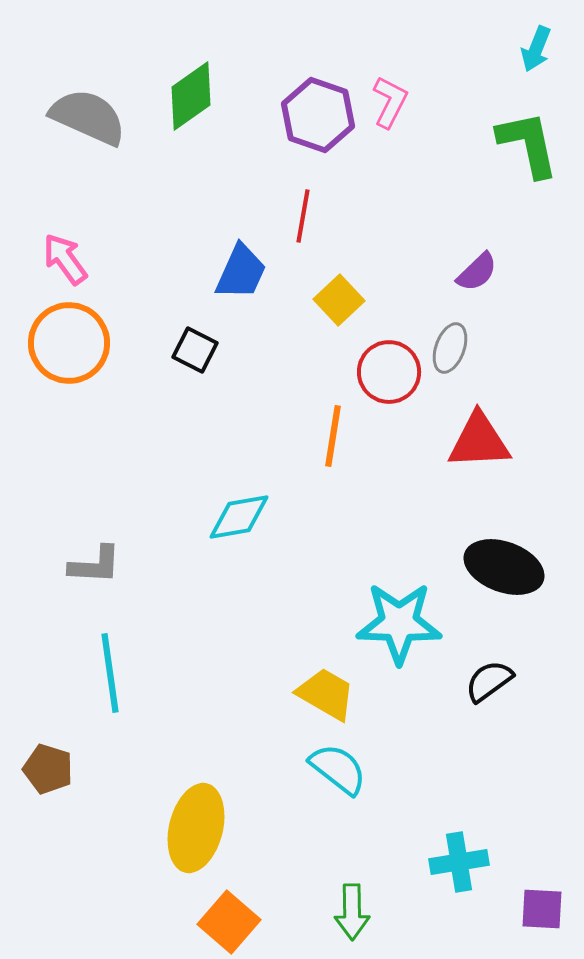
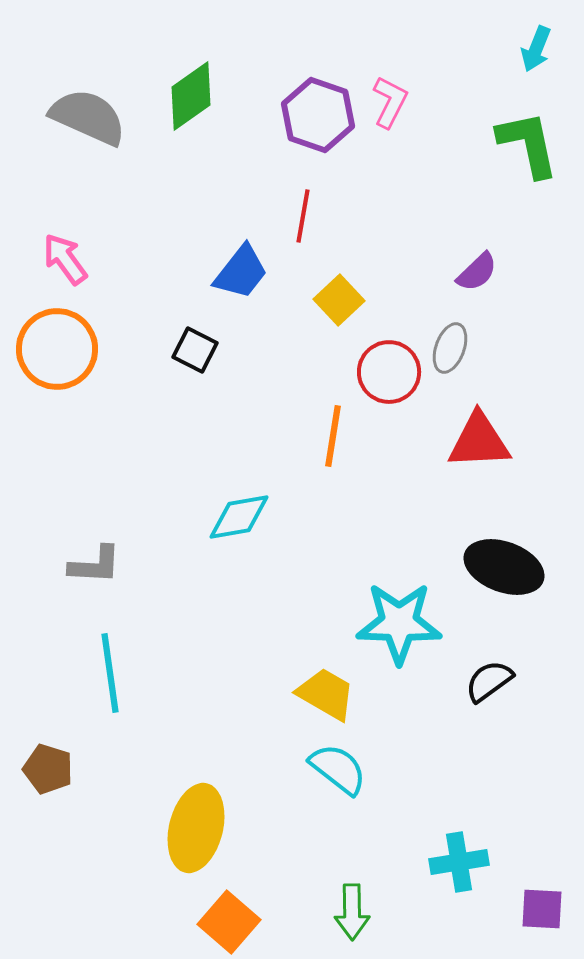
blue trapezoid: rotated 14 degrees clockwise
orange circle: moved 12 px left, 6 px down
